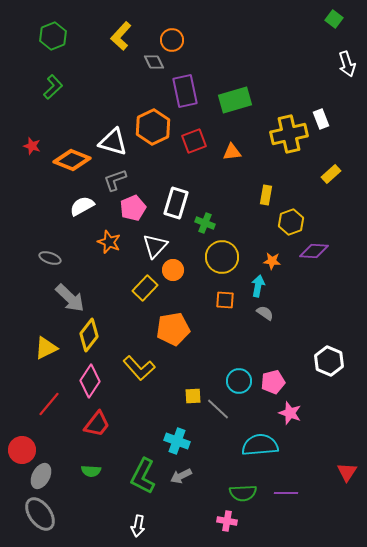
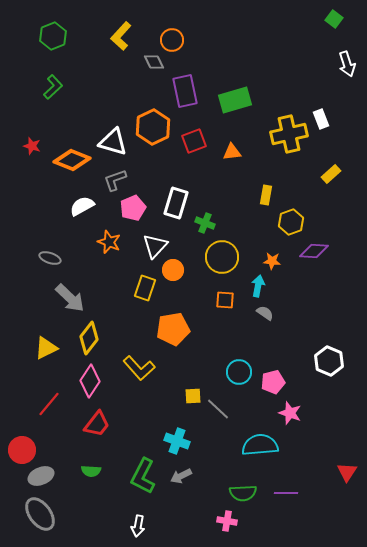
yellow rectangle at (145, 288): rotated 25 degrees counterclockwise
yellow diamond at (89, 335): moved 3 px down
cyan circle at (239, 381): moved 9 px up
gray ellipse at (41, 476): rotated 40 degrees clockwise
